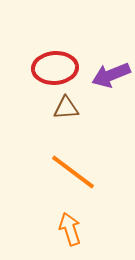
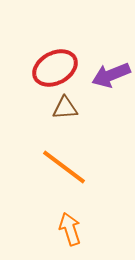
red ellipse: rotated 24 degrees counterclockwise
brown triangle: moved 1 px left
orange line: moved 9 px left, 5 px up
